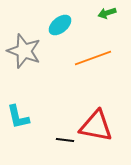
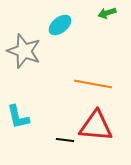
orange line: moved 26 px down; rotated 30 degrees clockwise
red triangle: rotated 6 degrees counterclockwise
